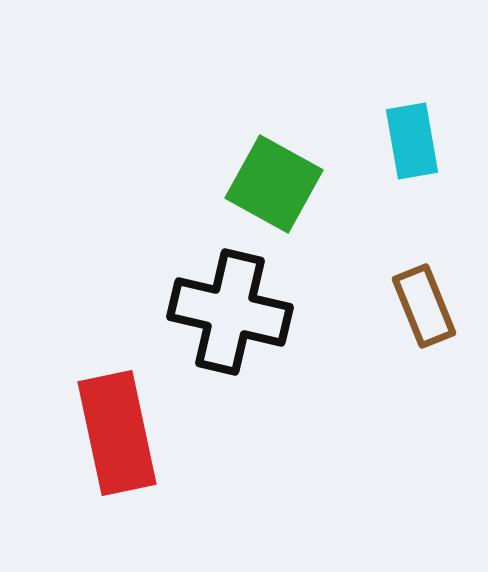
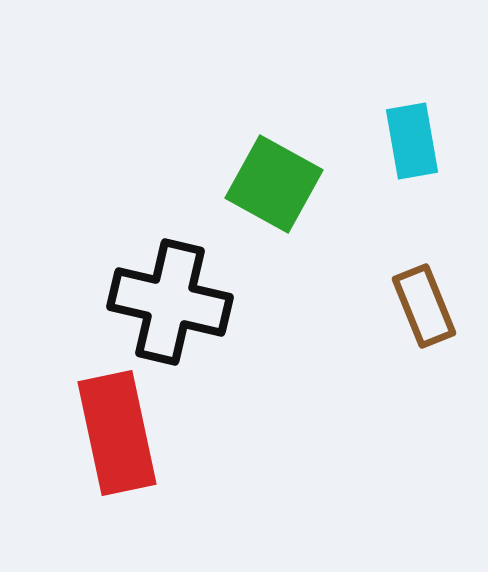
black cross: moved 60 px left, 10 px up
